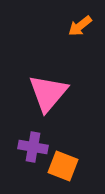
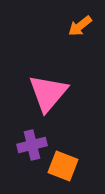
purple cross: moved 1 px left, 2 px up; rotated 24 degrees counterclockwise
